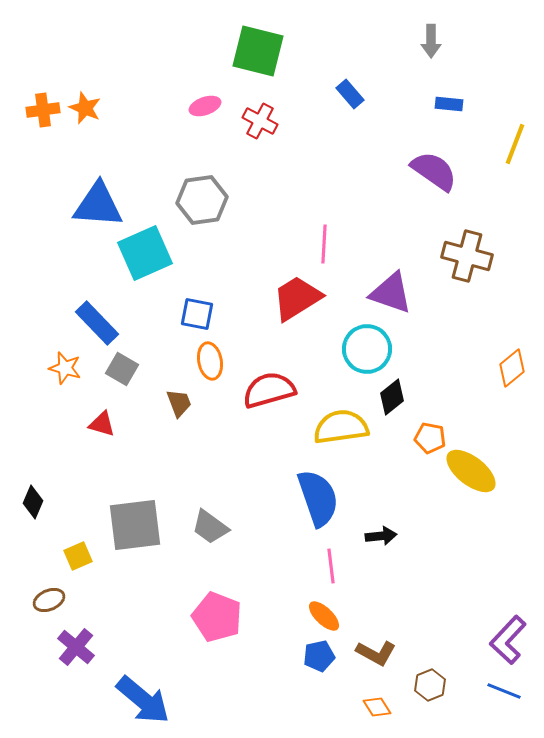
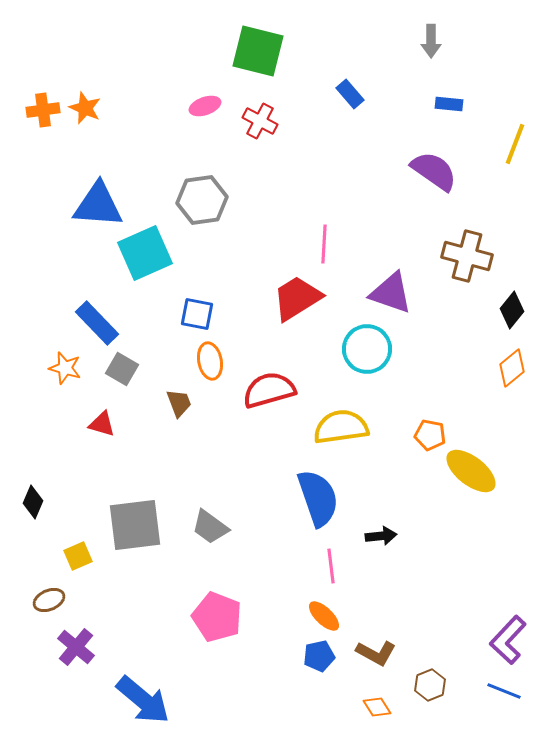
black diamond at (392, 397): moved 120 px right, 87 px up; rotated 12 degrees counterclockwise
orange pentagon at (430, 438): moved 3 px up
